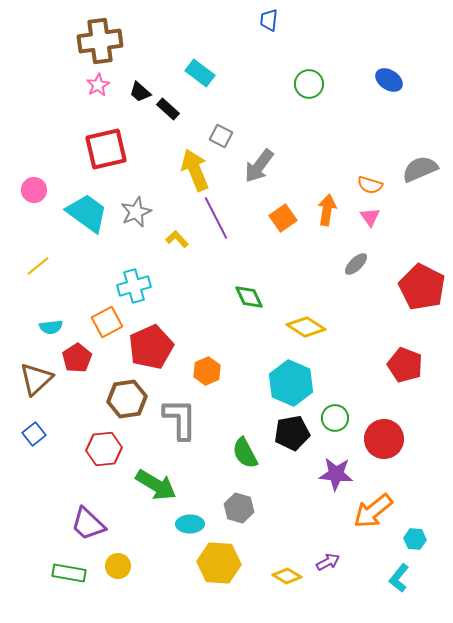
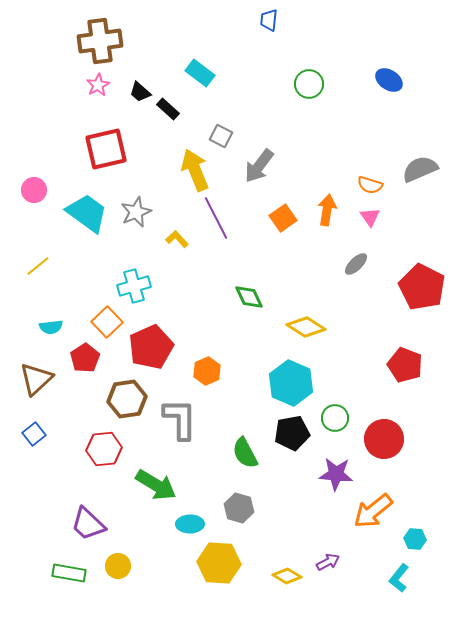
orange square at (107, 322): rotated 16 degrees counterclockwise
red pentagon at (77, 358): moved 8 px right
